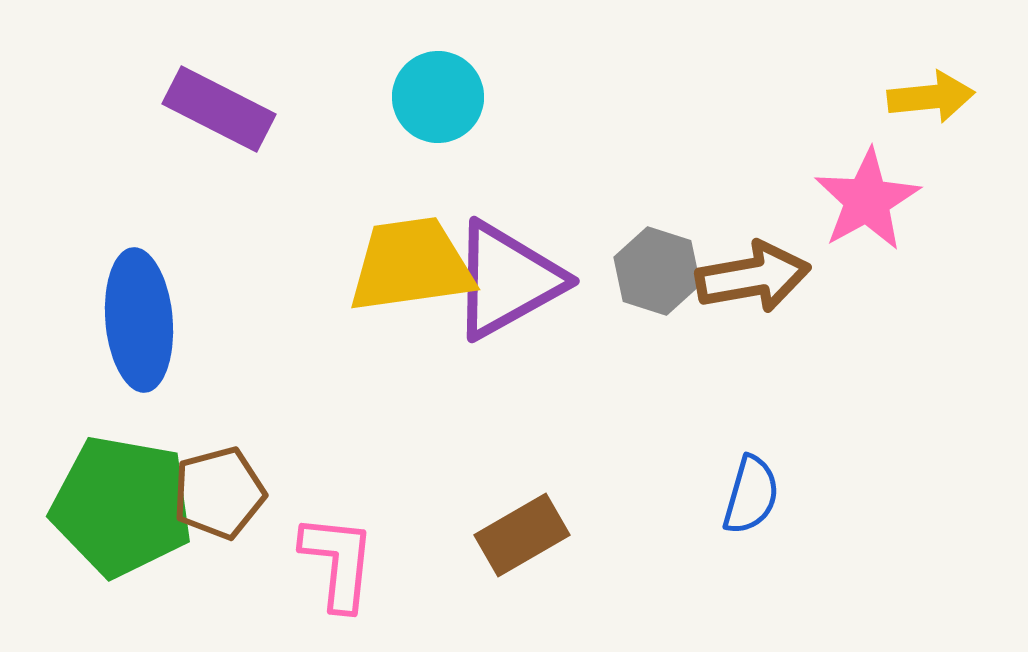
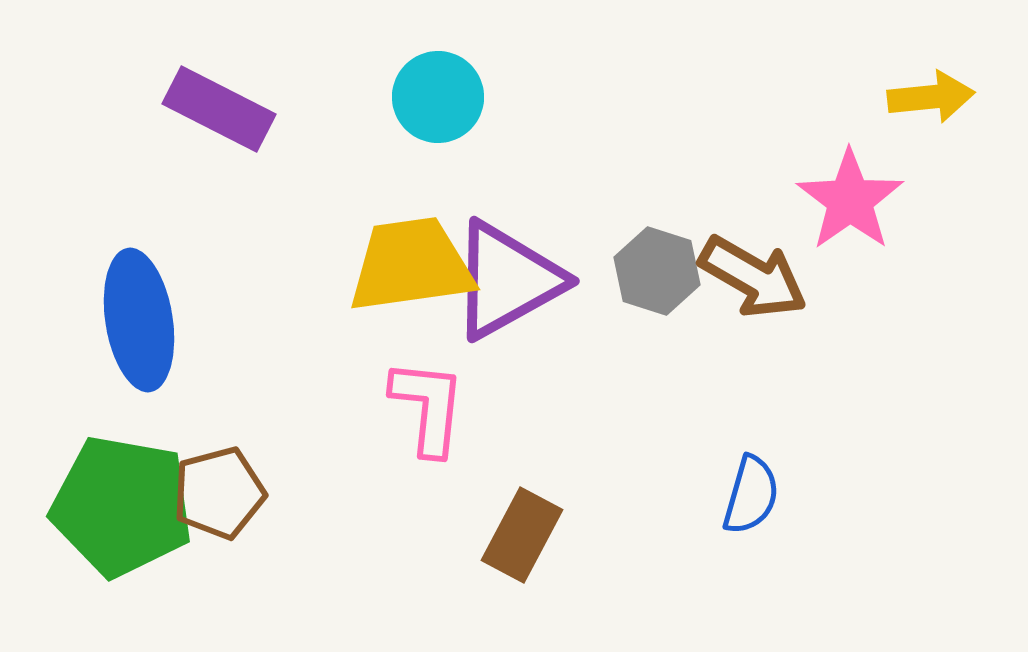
pink star: moved 17 px left; rotated 6 degrees counterclockwise
brown arrow: rotated 40 degrees clockwise
blue ellipse: rotated 4 degrees counterclockwise
brown rectangle: rotated 32 degrees counterclockwise
pink L-shape: moved 90 px right, 155 px up
